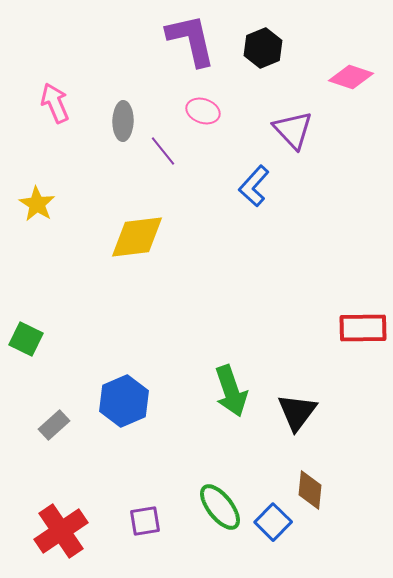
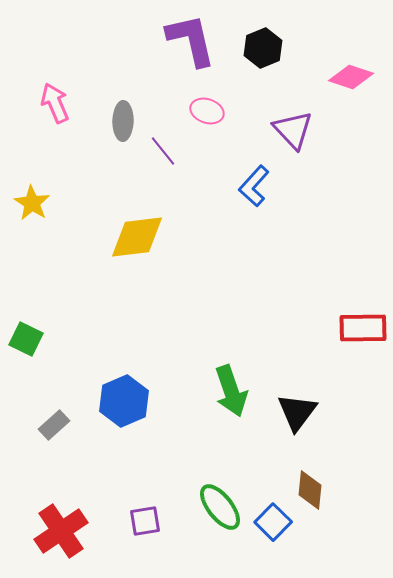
pink ellipse: moved 4 px right
yellow star: moved 5 px left, 1 px up
